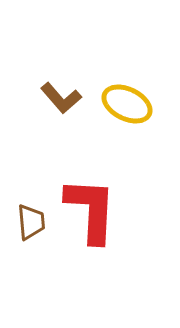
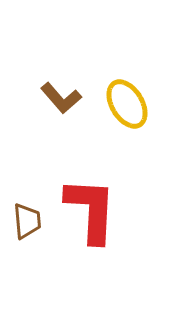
yellow ellipse: rotated 33 degrees clockwise
brown trapezoid: moved 4 px left, 1 px up
